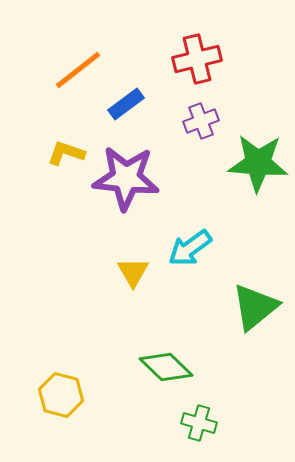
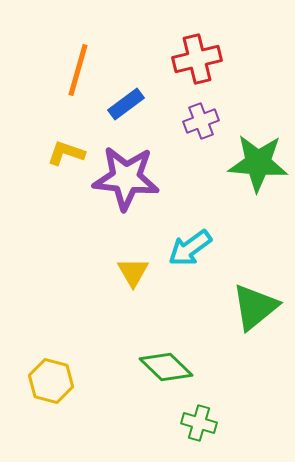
orange line: rotated 36 degrees counterclockwise
yellow hexagon: moved 10 px left, 14 px up
